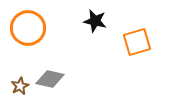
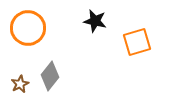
gray diamond: moved 3 px up; rotated 64 degrees counterclockwise
brown star: moved 2 px up
